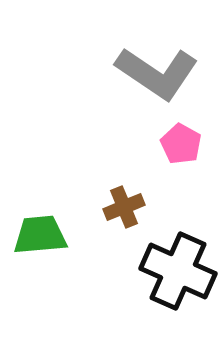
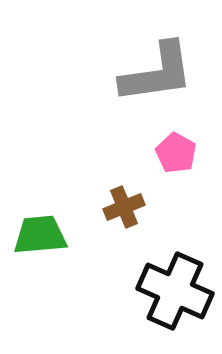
gray L-shape: rotated 42 degrees counterclockwise
pink pentagon: moved 5 px left, 9 px down
black cross: moved 3 px left, 20 px down
